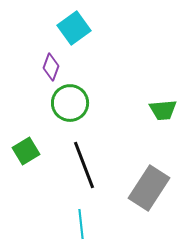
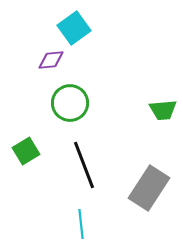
purple diamond: moved 7 px up; rotated 64 degrees clockwise
